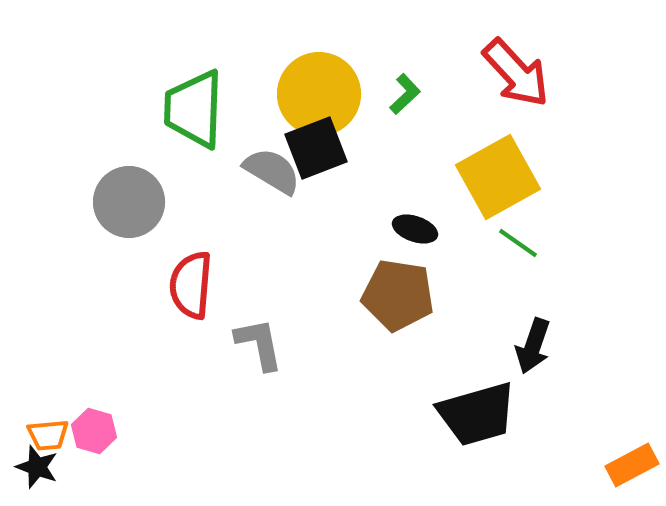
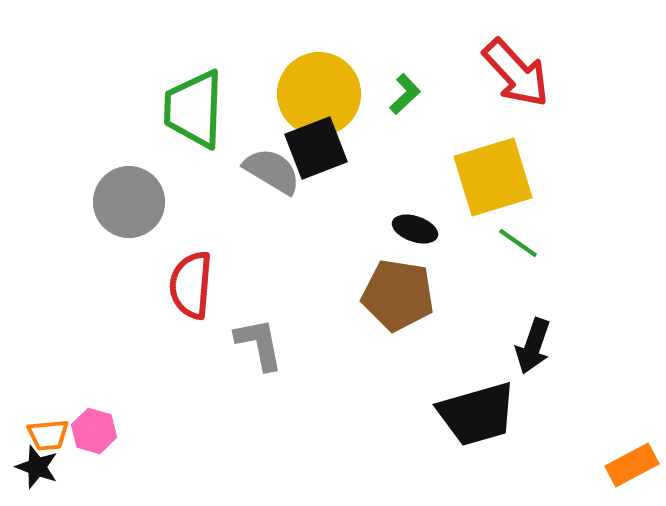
yellow square: moved 5 px left; rotated 12 degrees clockwise
